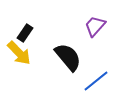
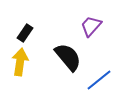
purple trapezoid: moved 4 px left
yellow arrow: moved 1 px right, 9 px down; rotated 128 degrees counterclockwise
blue line: moved 3 px right, 1 px up
